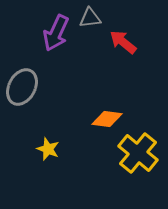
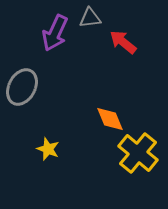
purple arrow: moved 1 px left
orange diamond: moved 3 px right; rotated 60 degrees clockwise
